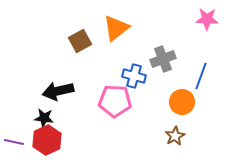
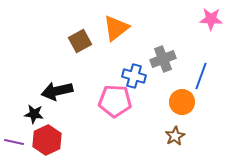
pink star: moved 4 px right
black arrow: moved 1 px left
black star: moved 10 px left, 4 px up
